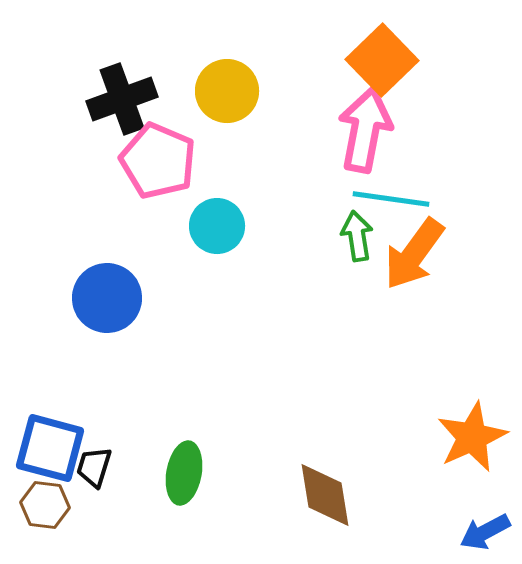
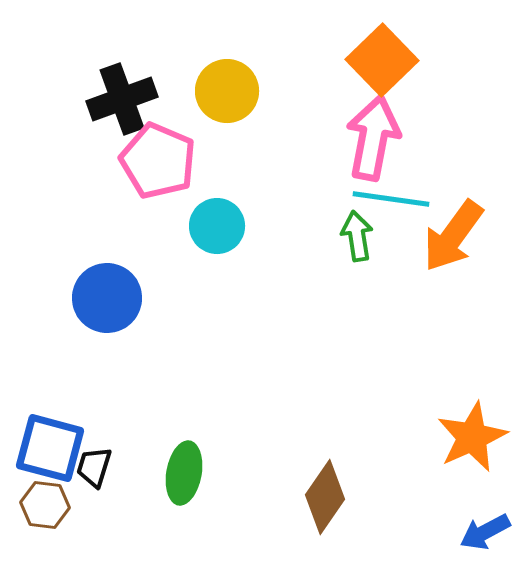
pink arrow: moved 8 px right, 8 px down
orange arrow: moved 39 px right, 18 px up
brown diamond: moved 2 px down; rotated 44 degrees clockwise
